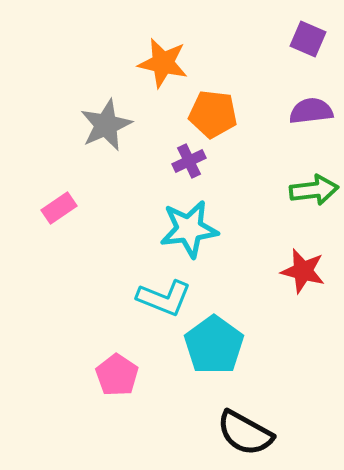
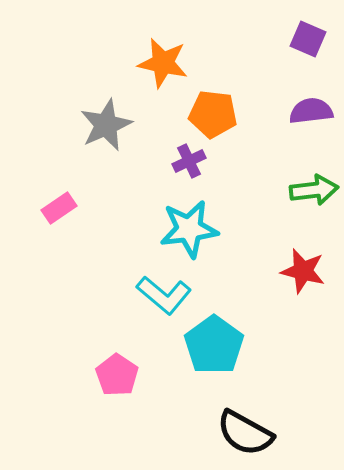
cyan L-shape: moved 3 px up; rotated 18 degrees clockwise
